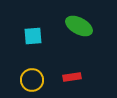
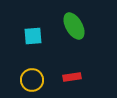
green ellipse: moved 5 px left; rotated 32 degrees clockwise
